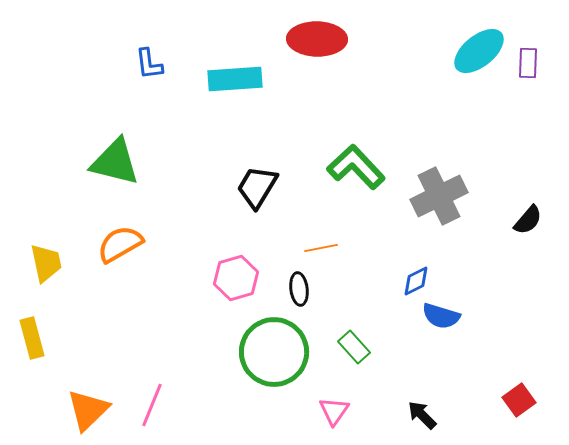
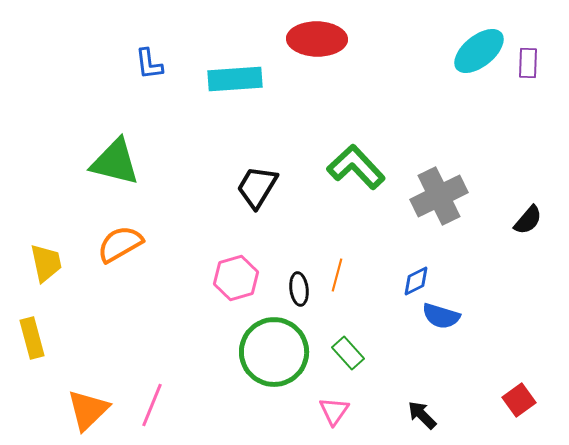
orange line: moved 16 px right, 27 px down; rotated 64 degrees counterclockwise
green rectangle: moved 6 px left, 6 px down
